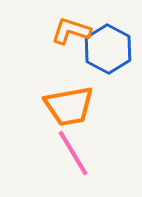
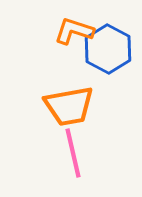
orange L-shape: moved 3 px right
pink line: rotated 18 degrees clockwise
